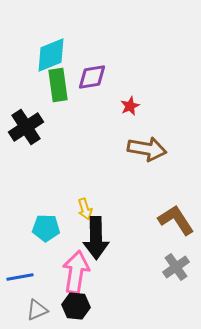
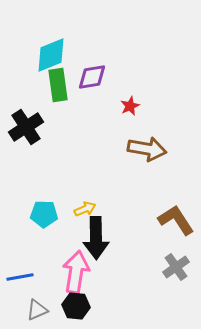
yellow arrow: rotated 95 degrees counterclockwise
cyan pentagon: moved 2 px left, 14 px up
